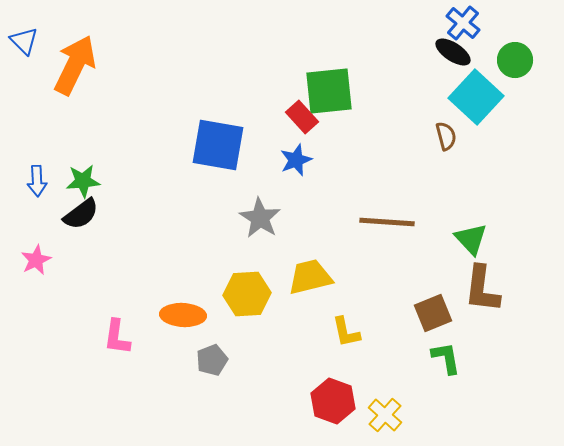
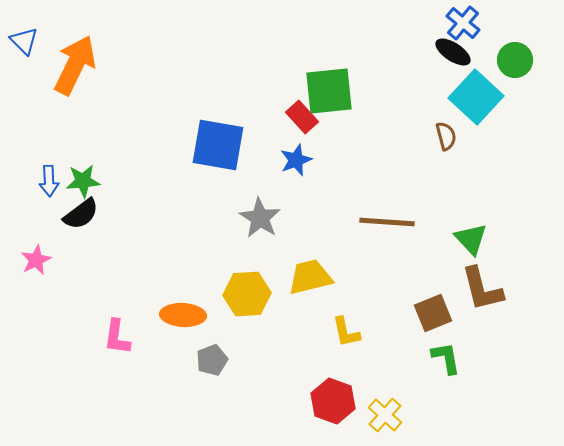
blue arrow: moved 12 px right
brown L-shape: rotated 21 degrees counterclockwise
